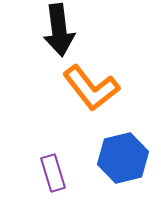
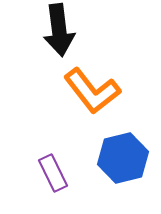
orange L-shape: moved 1 px right, 3 px down
purple rectangle: rotated 9 degrees counterclockwise
